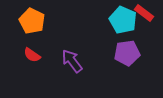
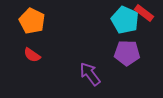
cyan pentagon: moved 2 px right
purple pentagon: rotated 10 degrees clockwise
purple arrow: moved 18 px right, 13 px down
